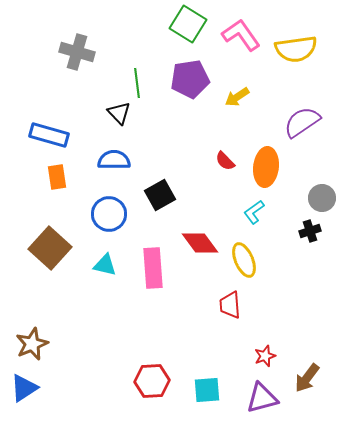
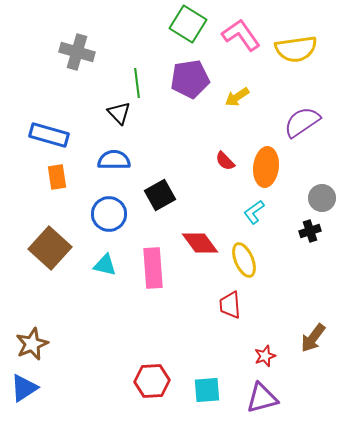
brown arrow: moved 6 px right, 40 px up
